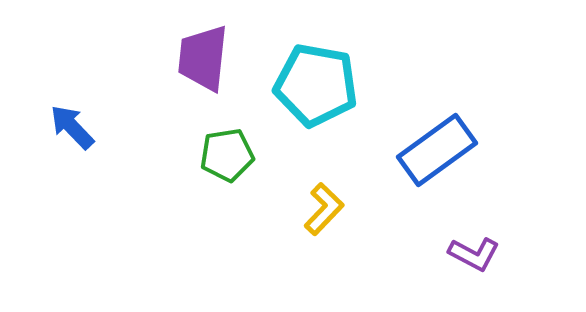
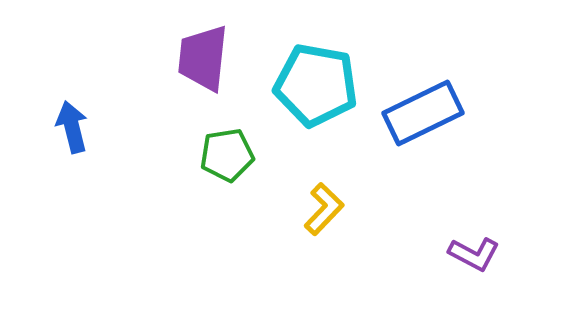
blue arrow: rotated 30 degrees clockwise
blue rectangle: moved 14 px left, 37 px up; rotated 10 degrees clockwise
